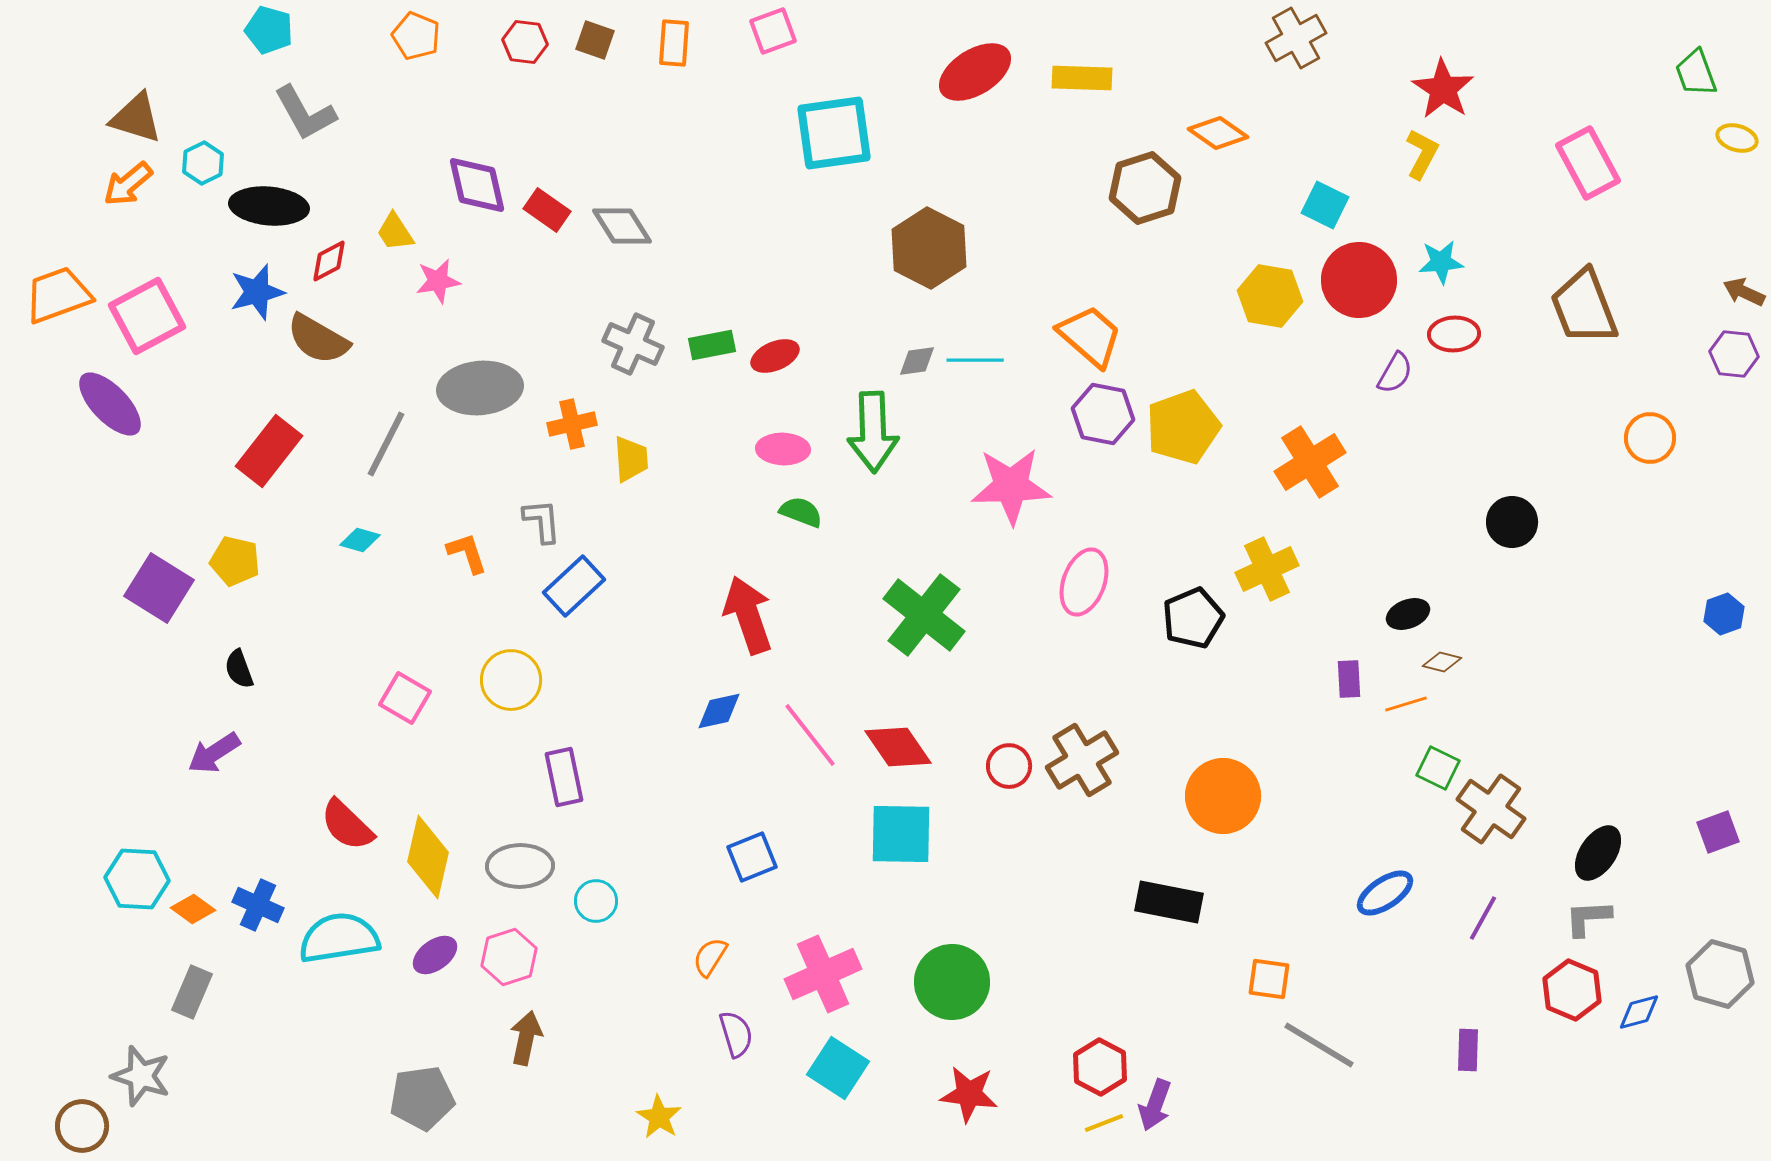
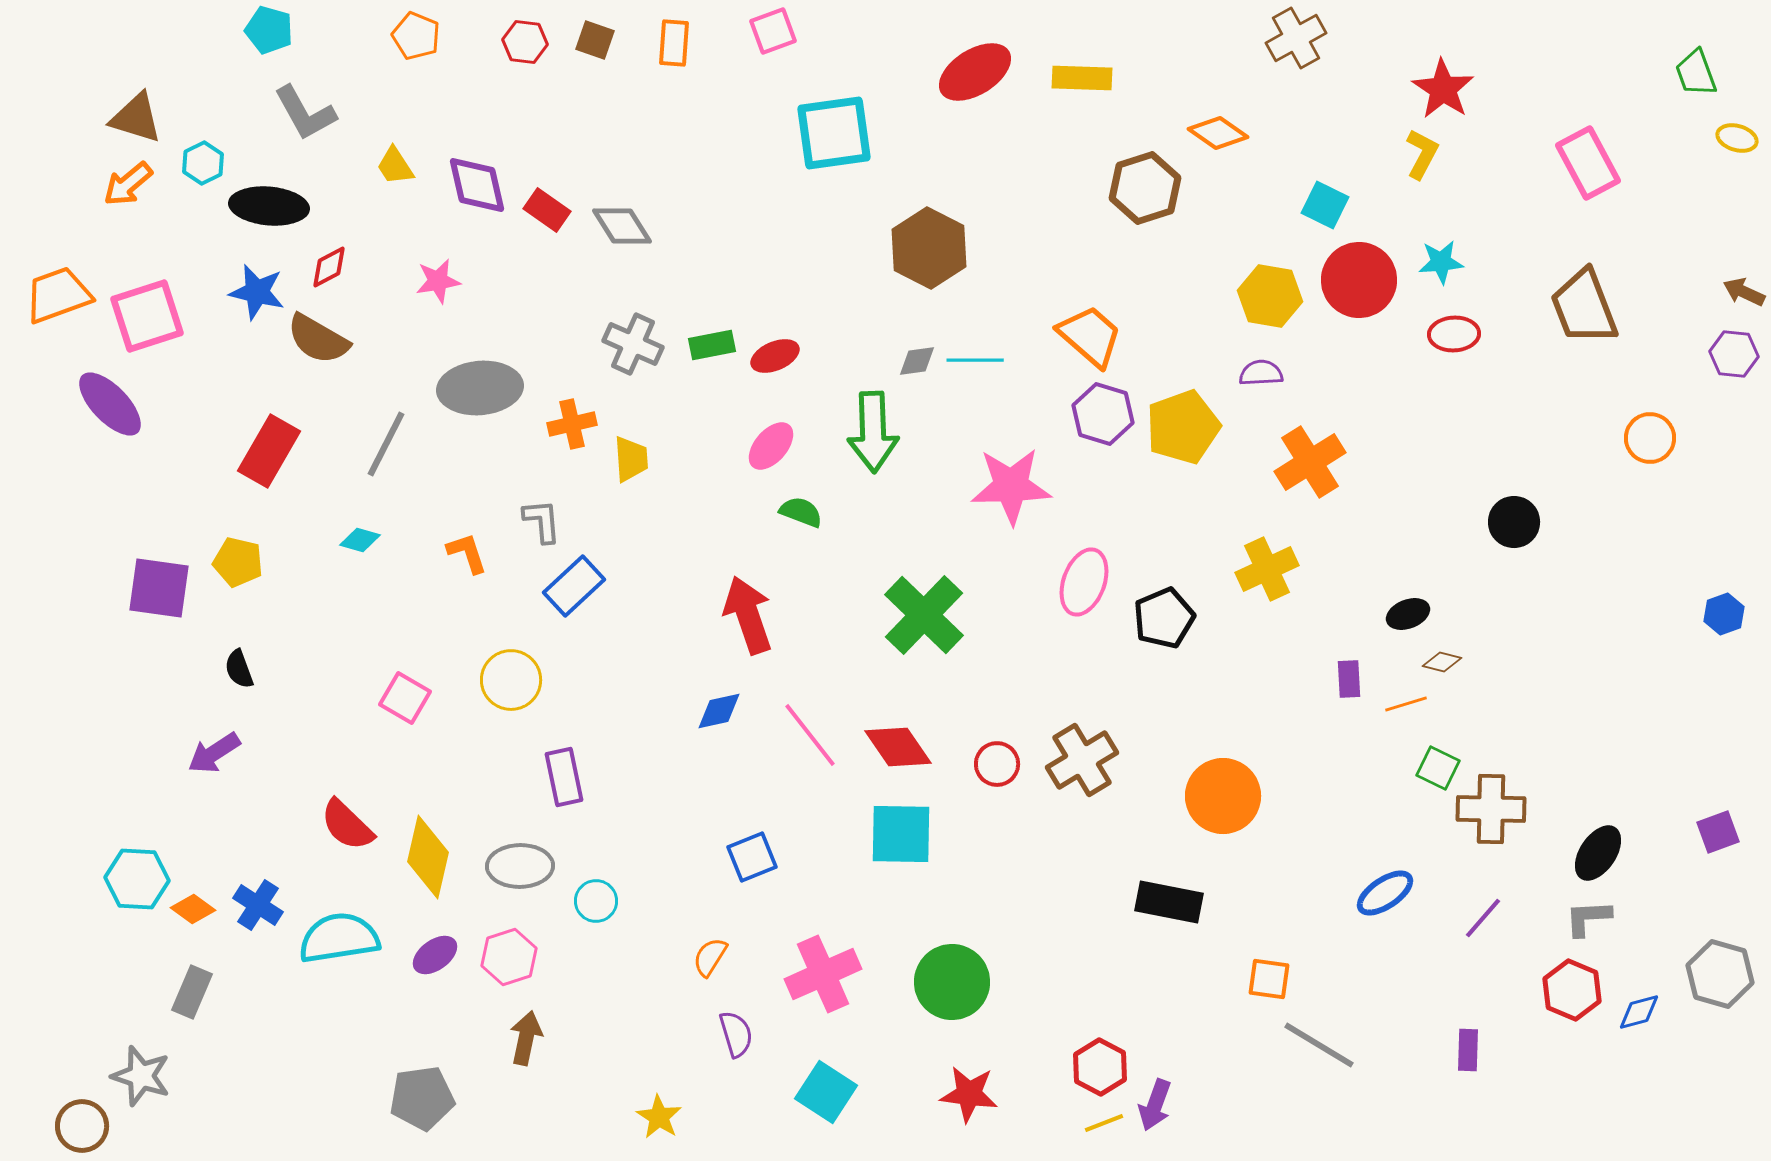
yellow trapezoid at (395, 232): moved 66 px up
red diamond at (329, 261): moved 6 px down
blue star at (257, 292): rotated 28 degrees clockwise
pink square at (147, 316): rotated 10 degrees clockwise
purple semicircle at (1395, 373): moved 134 px left; rotated 123 degrees counterclockwise
purple hexagon at (1103, 414): rotated 6 degrees clockwise
pink ellipse at (783, 449): moved 12 px left, 3 px up; rotated 51 degrees counterclockwise
red rectangle at (269, 451): rotated 8 degrees counterclockwise
black circle at (1512, 522): moved 2 px right
yellow pentagon at (235, 561): moved 3 px right, 1 px down
purple square at (159, 588): rotated 24 degrees counterclockwise
green cross at (924, 615): rotated 6 degrees clockwise
black pentagon at (1193, 618): moved 29 px left
red circle at (1009, 766): moved 12 px left, 2 px up
brown cross at (1491, 809): rotated 34 degrees counterclockwise
blue cross at (258, 905): rotated 9 degrees clockwise
purple line at (1483, 918): rotated 12 degrees clockwise
cyan square at (838, 1068): moved 12 px left, 24 px down
